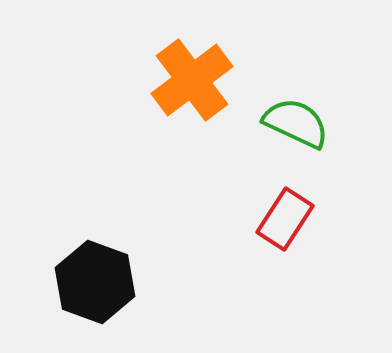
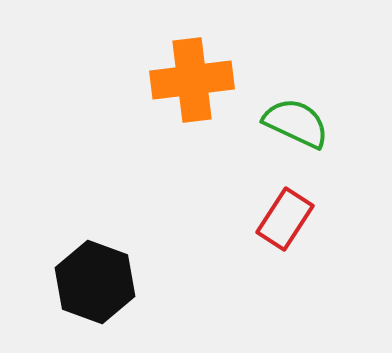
orange cross: rotated 30 degrees clockwise
